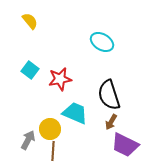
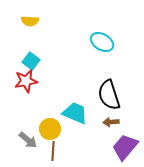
yellow semicircle: rotated 132 degrees clockwise
cyan square: moved 1 px right, 9 px up
red star: moved 34 px left, 2 px down
brown arrow: rotated 56 degrees clockwise
gray arrow: rotated 102 degrees clockwise
purple trapezoid: moved 2 px down; rotated 104 degrees clockwise
